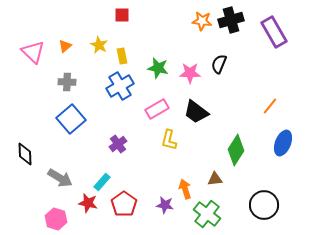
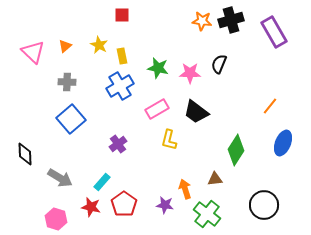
red star: moved 3 px right, 4 px down
